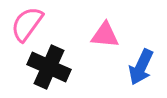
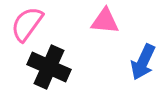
pink triangle: moved 14 px up
blue arrow: moved 2 px right, 5 px up
